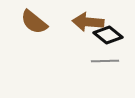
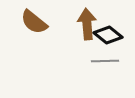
brown arrow: moved 1 px left, 2 px down; rotated 80 degrees clockwise
